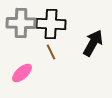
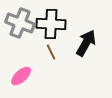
gray cross: moved 1 px left; rotated 20 degrees clockwise
black arrow: moved 7 px left
pink ellipse: moved 1 px left, 3 px down
